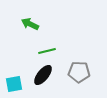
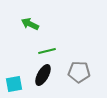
black ellipse: rotated 10 degrees counterclockwise
